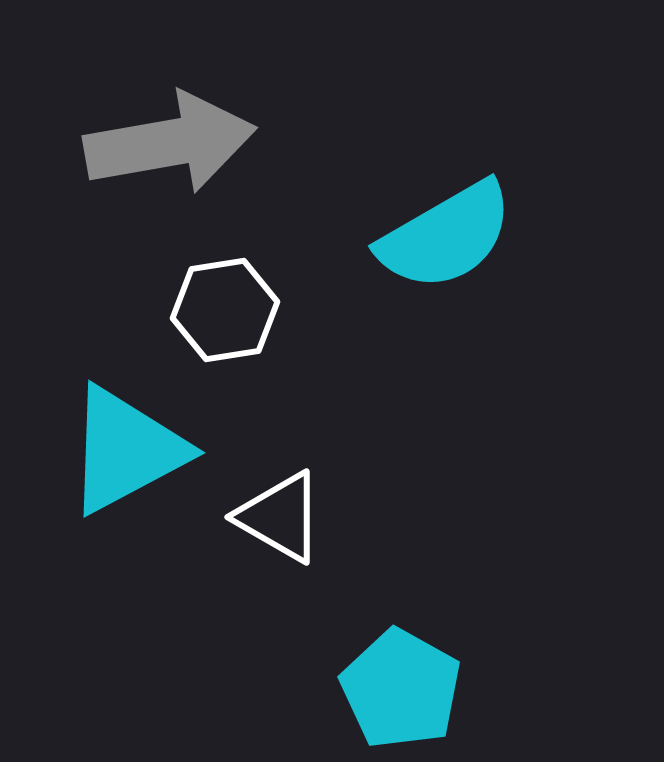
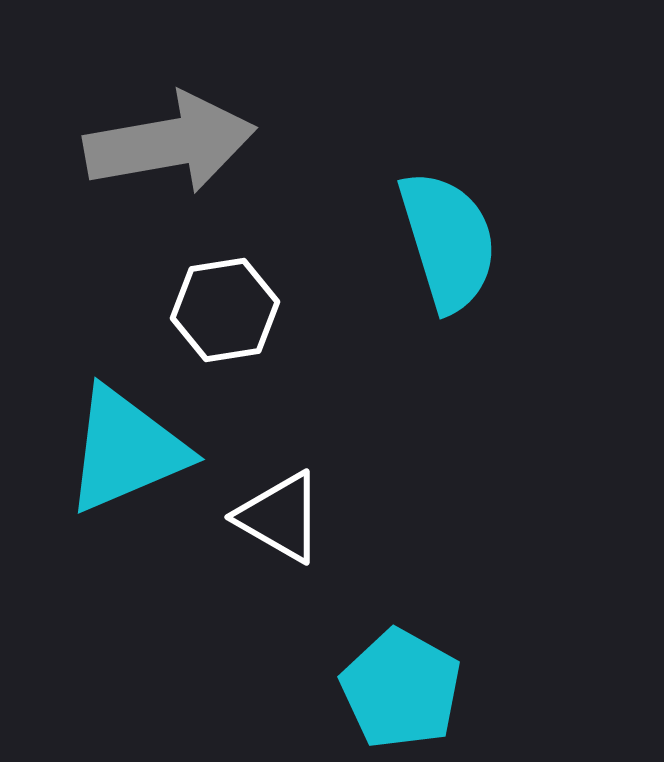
cyan semicircle: moved 2 px right, 5 px down; rotated 77 degrees counterclockwise
cyan triangle: rotated 5 degrees clockwise
